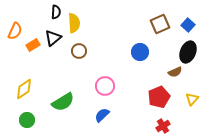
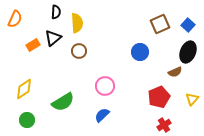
yellow semicircle: moved 3 px right
orange semicircle: moved 12 px up
red cross: moved 1 px right, 1 px up
